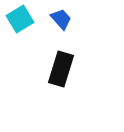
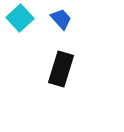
cyan square: moved 1 px up; rotated 12 degrees counterclockwise
